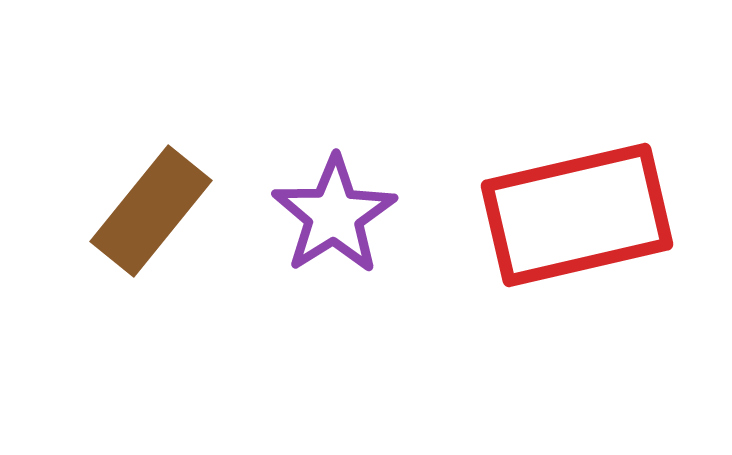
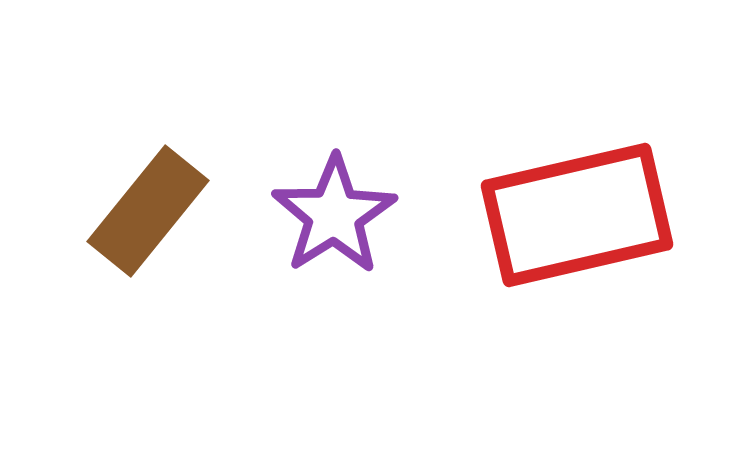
brown rectangle: moved 3 px left
